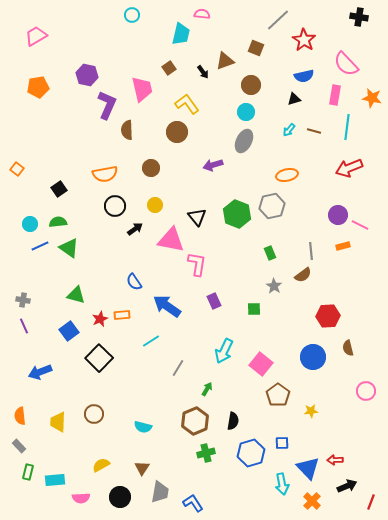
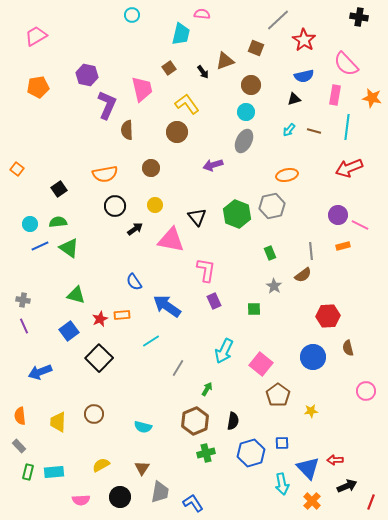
pink L-shape at (197, 264): moved 9 px right, 6 px down
cyan rectangle at (55, 480): moved 1 px left, 8 px up
pink semicircle at (81, 498): moved 2 px down
